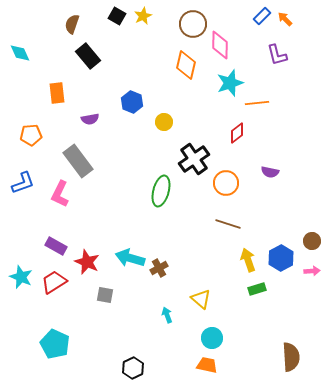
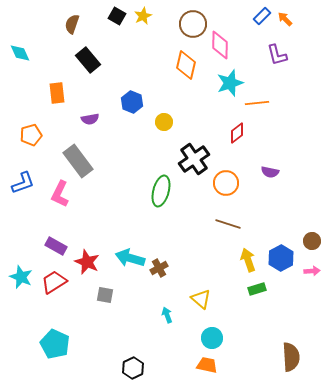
black rectangle at (88, 56): moved 4 px down
orange pentagon at (31, 135): rotated 10 degrees counterclockwise
